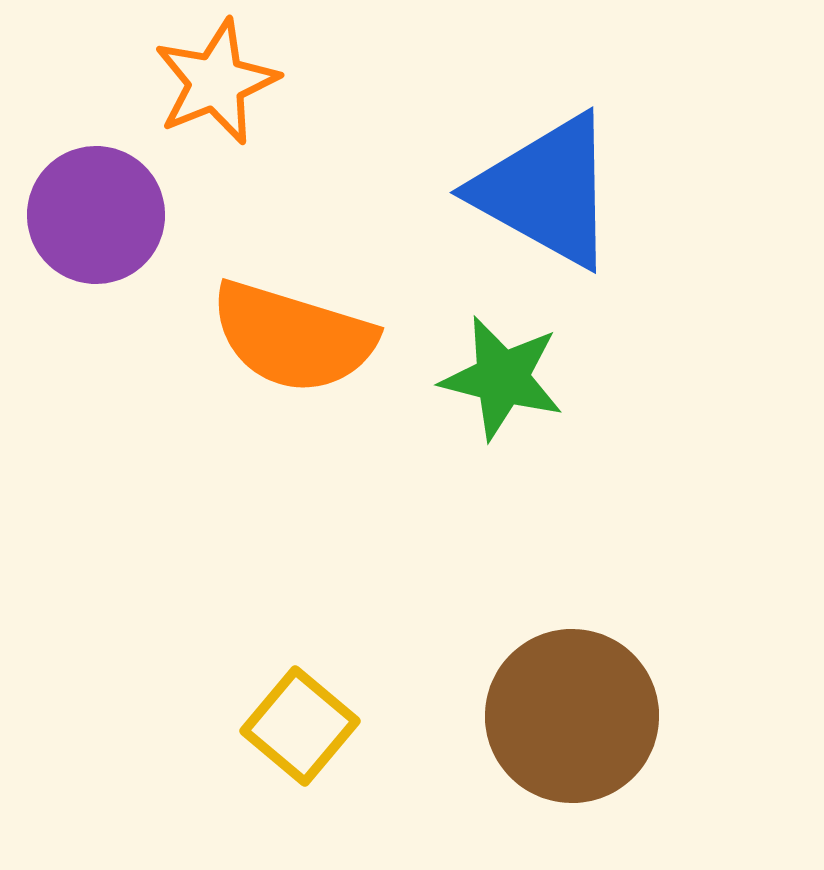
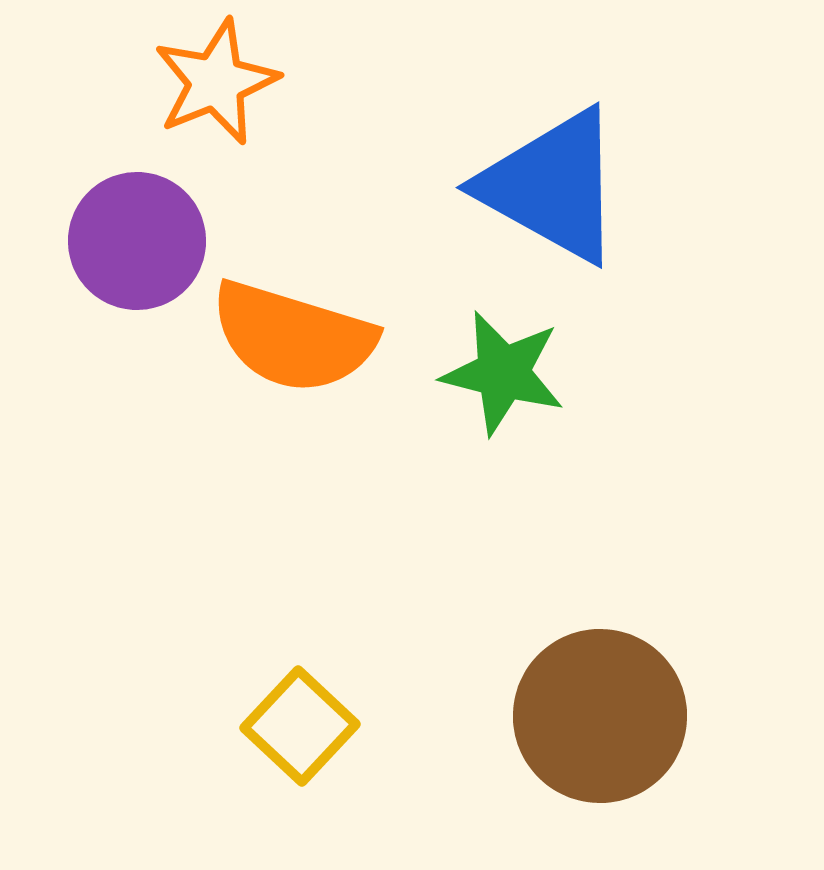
blue triangle: moved 6 px right, 5 px up
purple circle: moved 41 px right, 26 px down
green star: moved 1 px right, 5 px up
brown circle: moved 28 px right
yellow square: rotated 3 degrees clockwise
